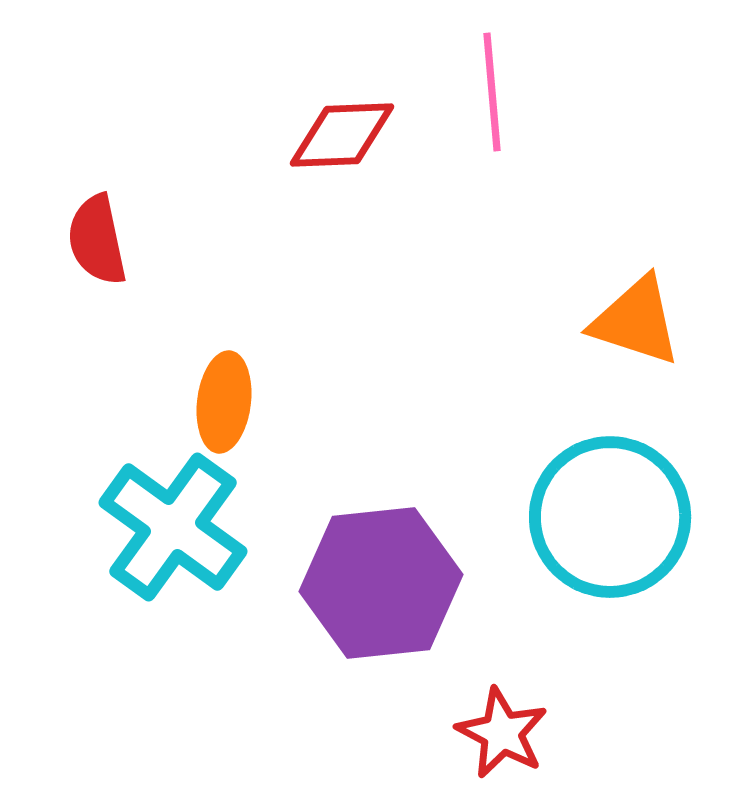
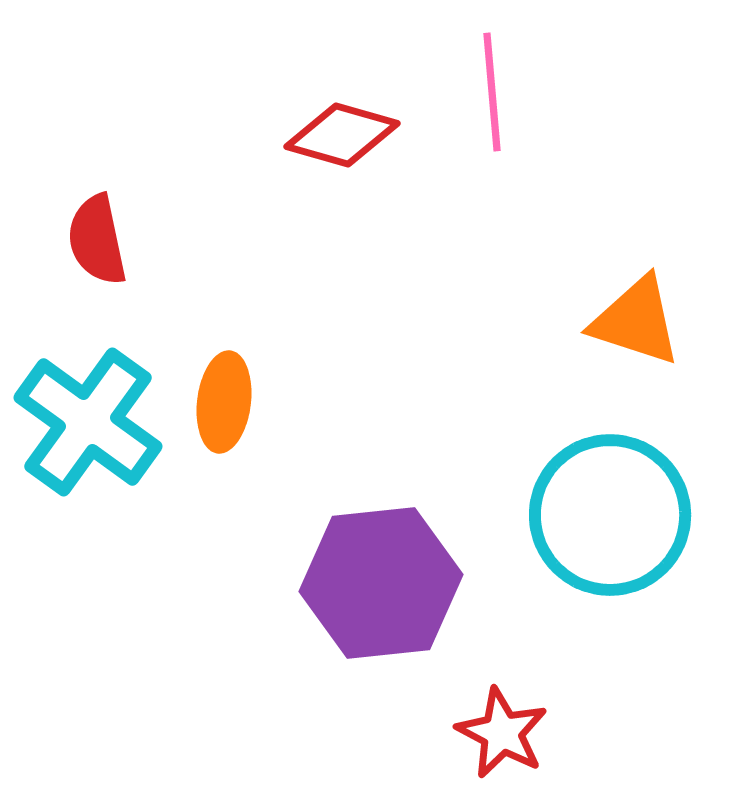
red diamond: rotated 18 degrees clockwise
cyan circle: moved 2 px up
cyan cross: moved 85 px left, 105 px up
